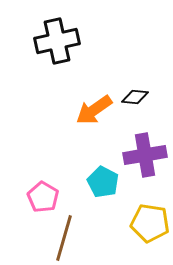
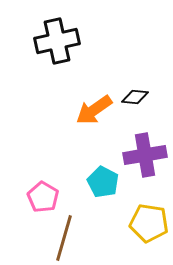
yellow pentagon: moved 1 px left
